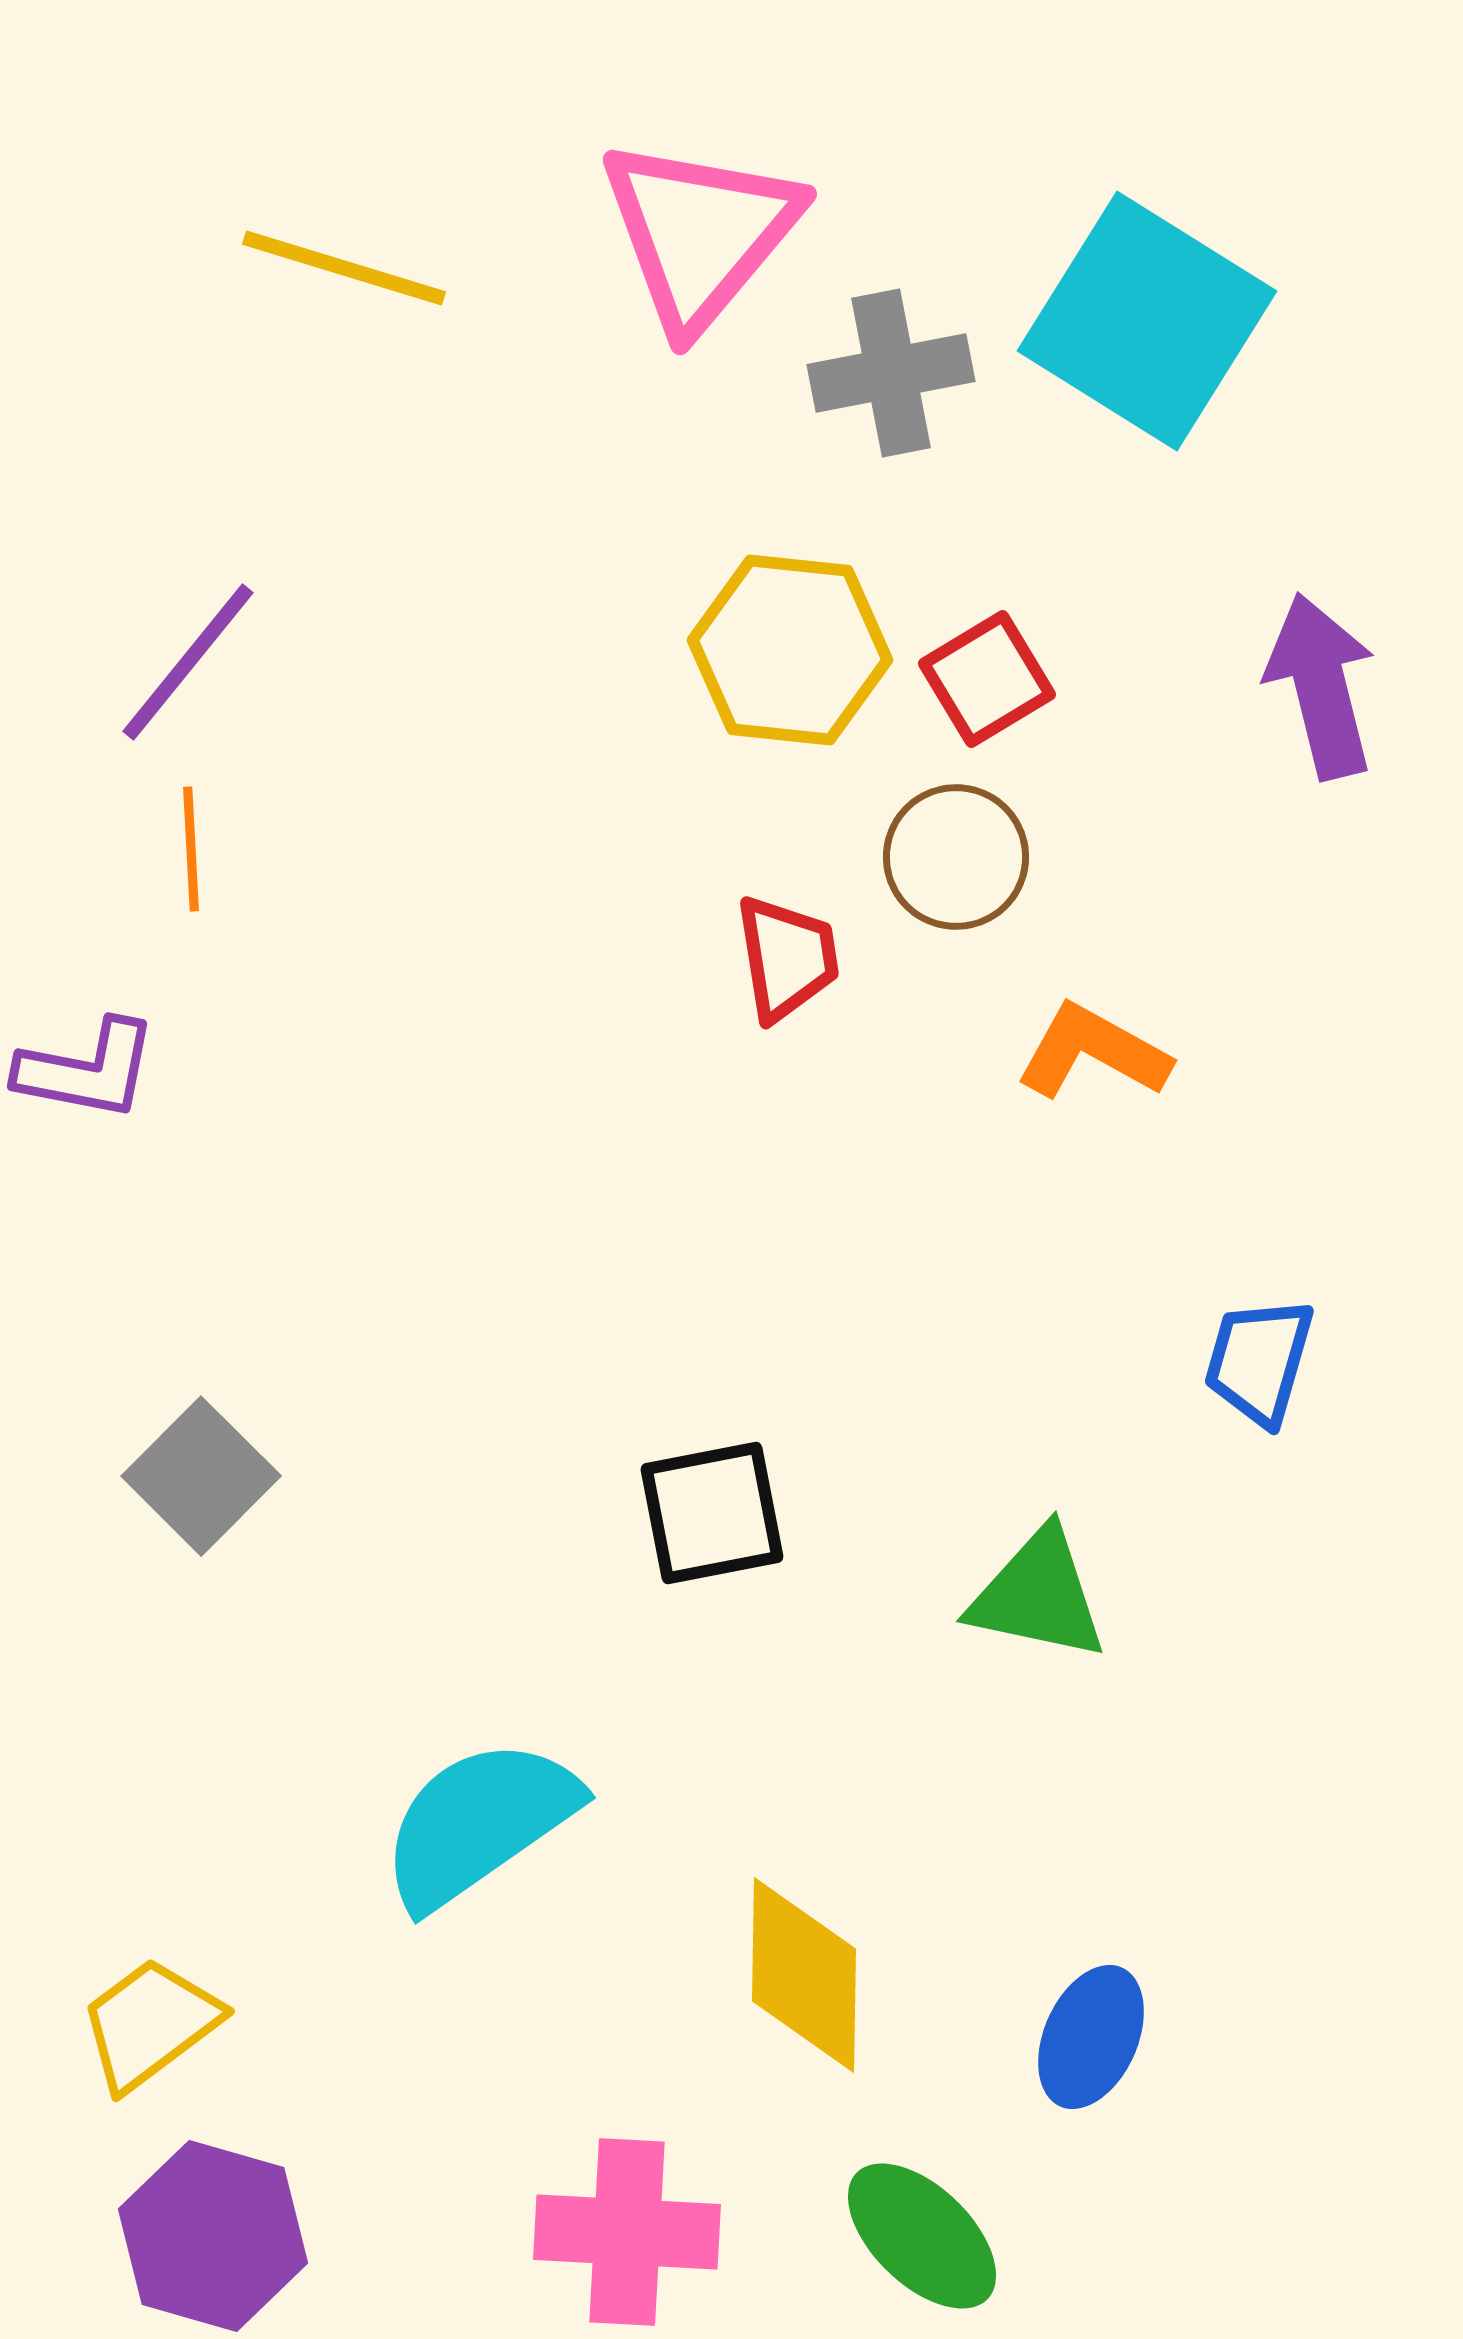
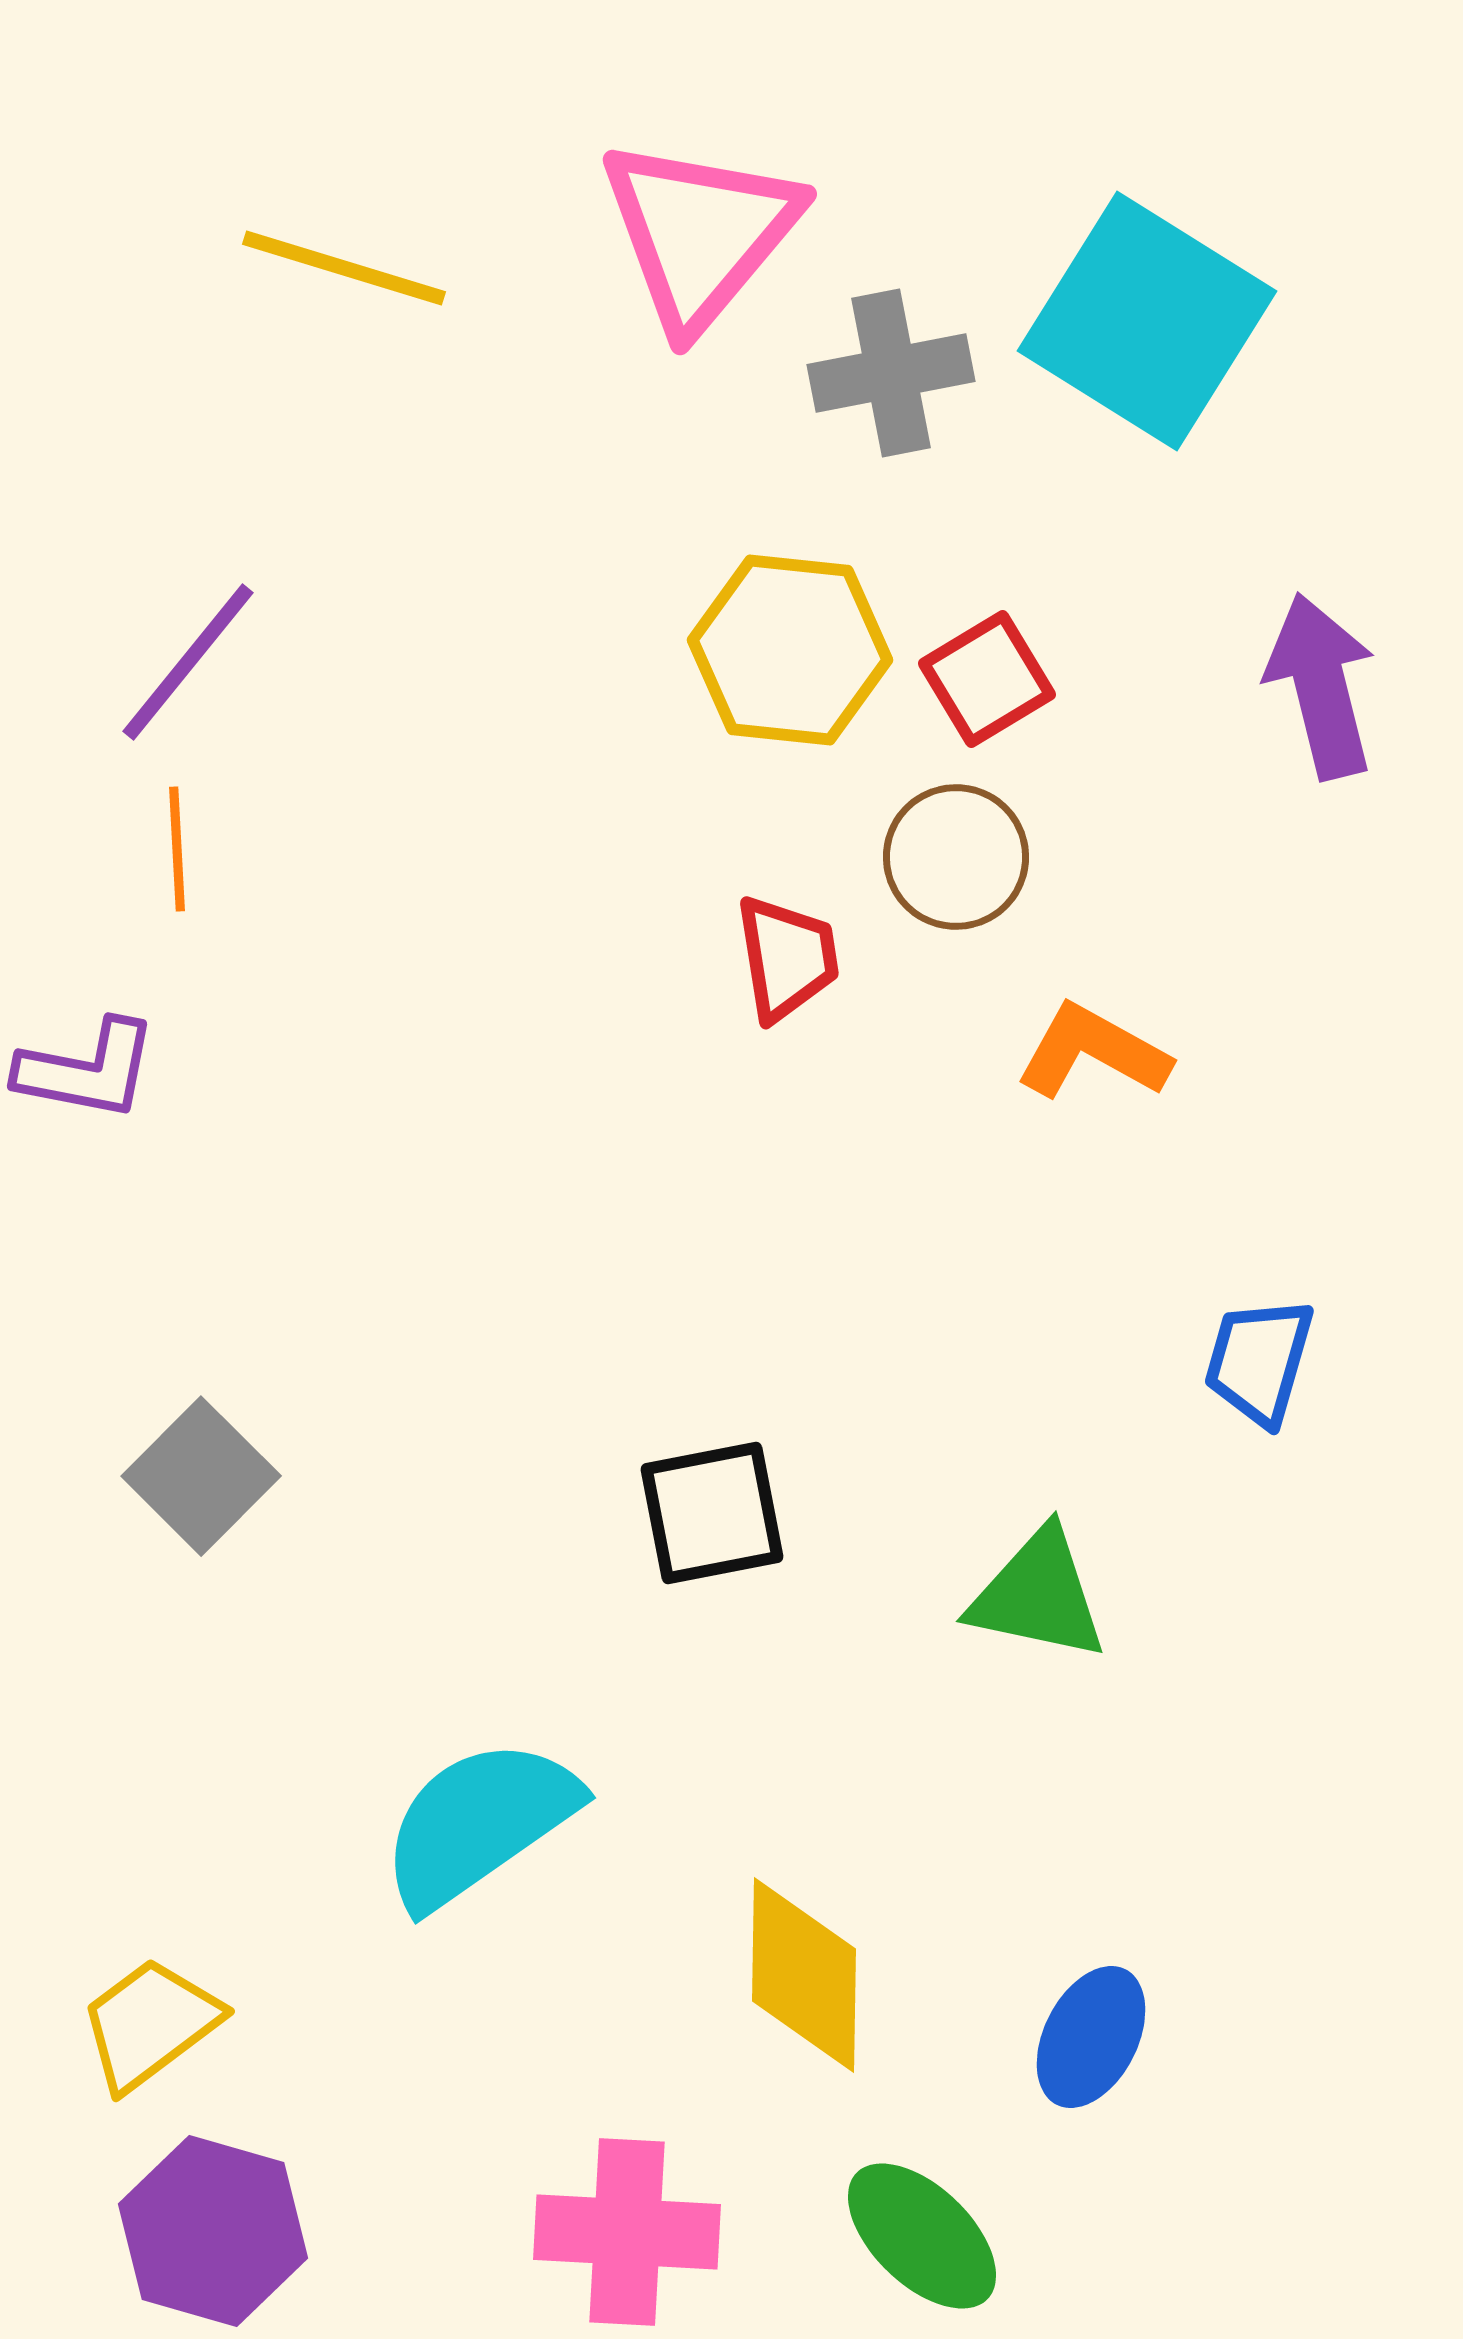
orange line: moved 14 px left
blue ellipse: rotated 3 degrees clockwise
purple hexagon: moved 5 px up
